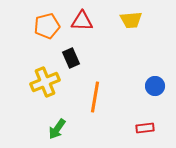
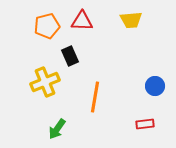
black rectangle: moved 1 px left, 2 px up
red rectangle: moved 4 px up
